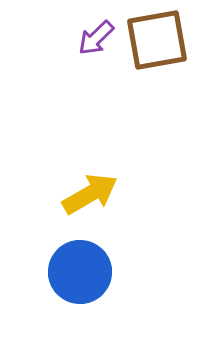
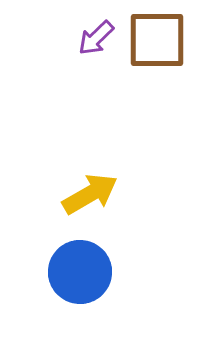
brown square: rotated 10 degrees clockwise
